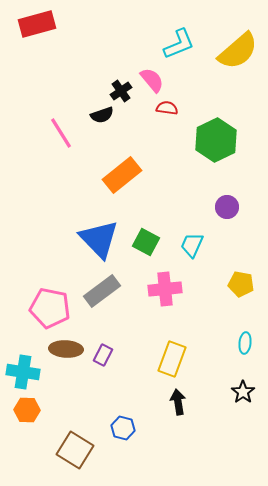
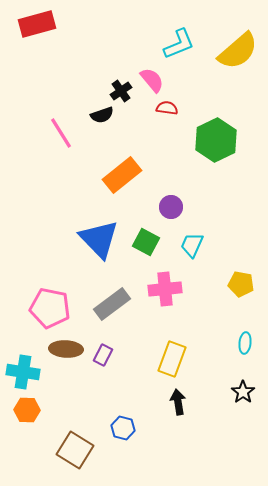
purple circle: moved 56 px left
gray rectangle: moved 10 px right, 13 px down
